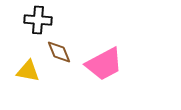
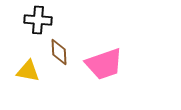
brown diamond: rotated 20 degrees clockwise
pink trapezoid: rotated 9 degrees clockwise
